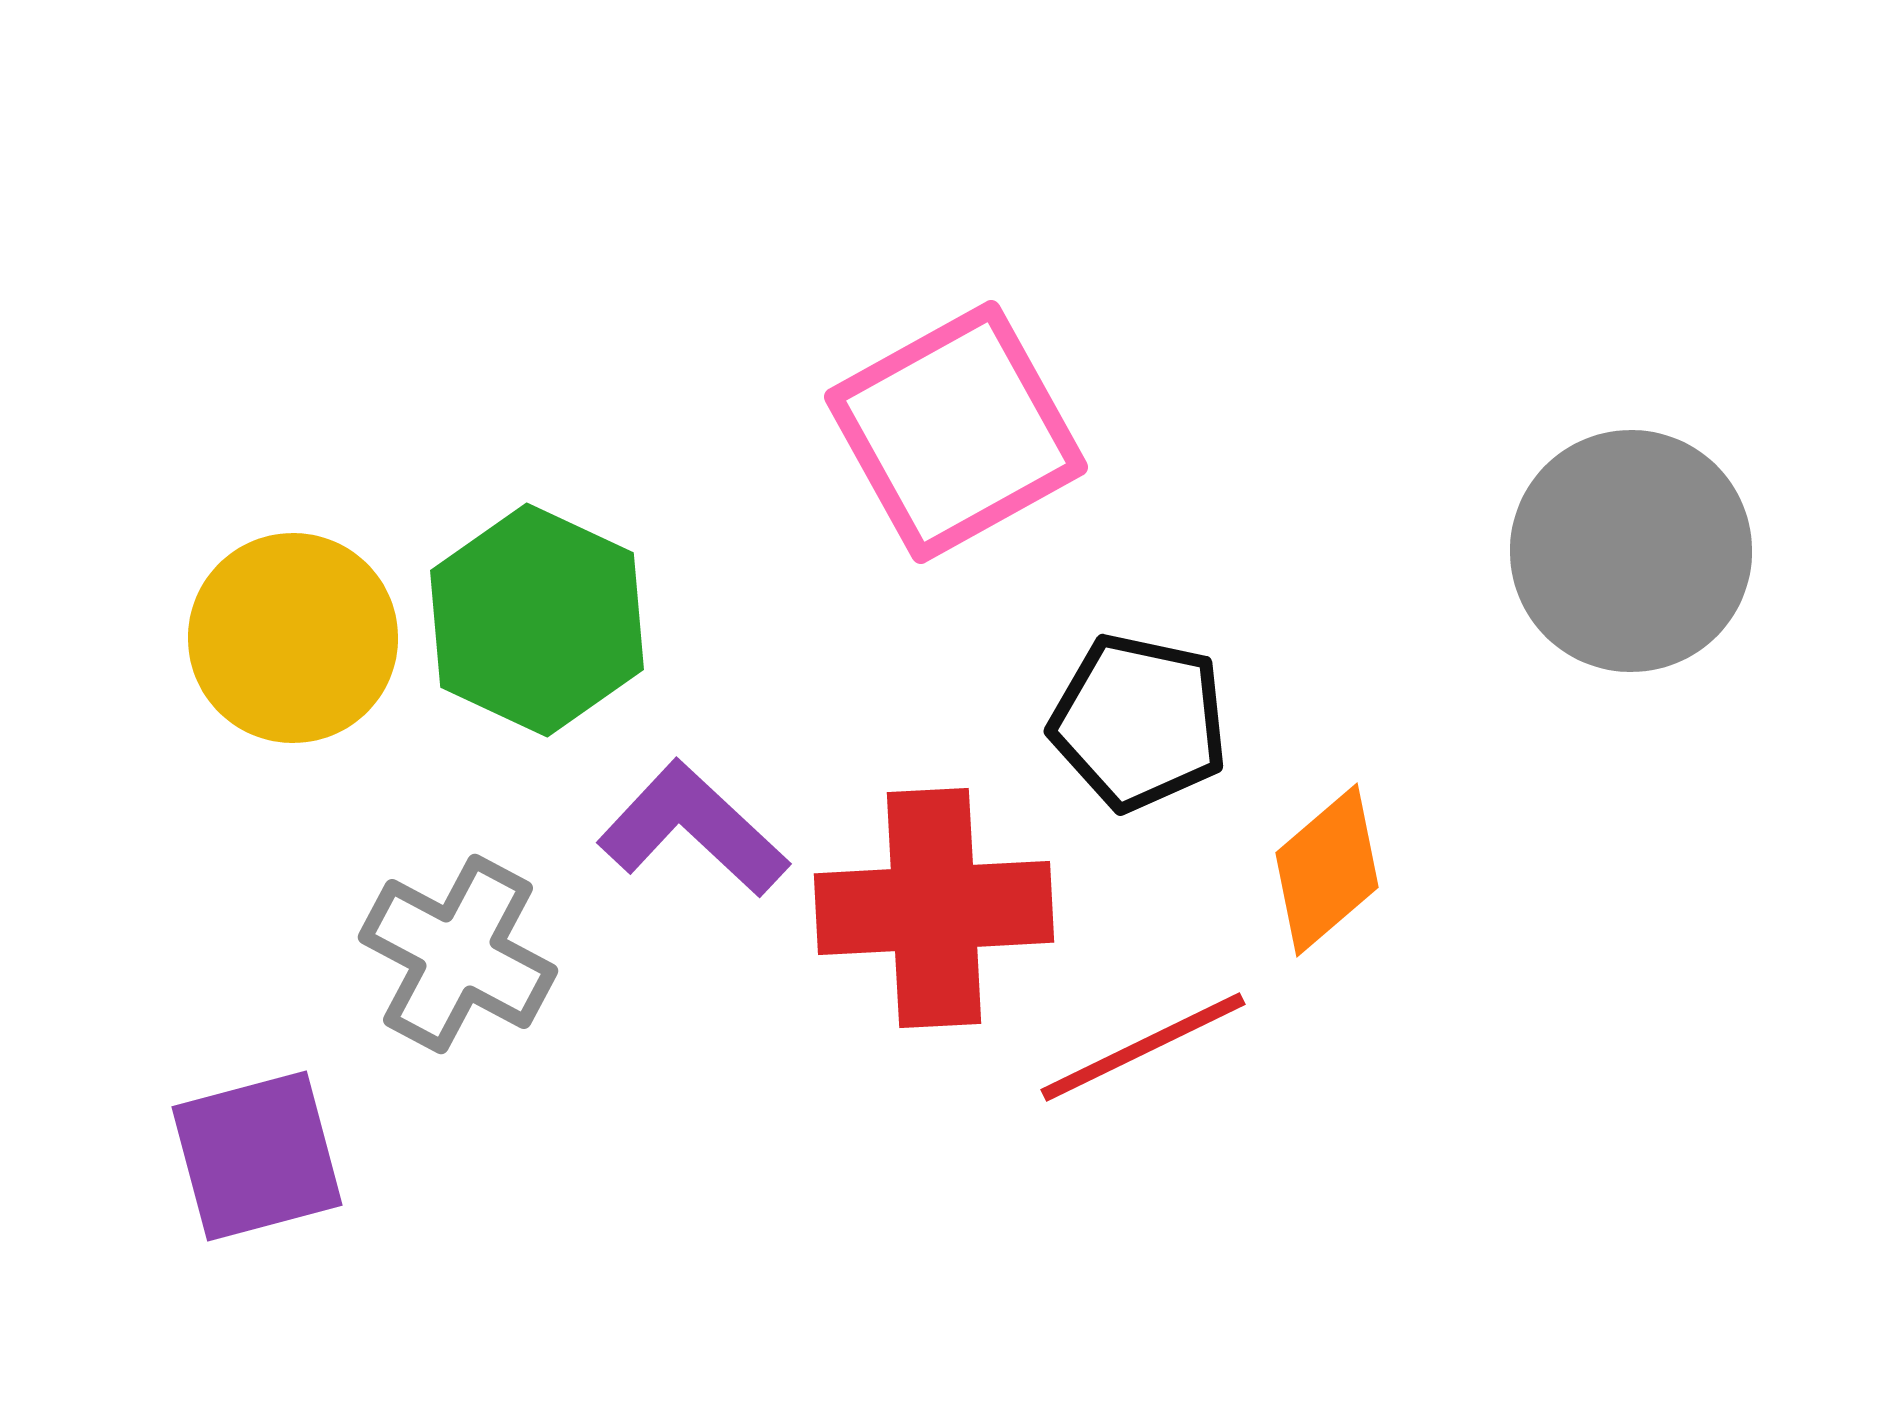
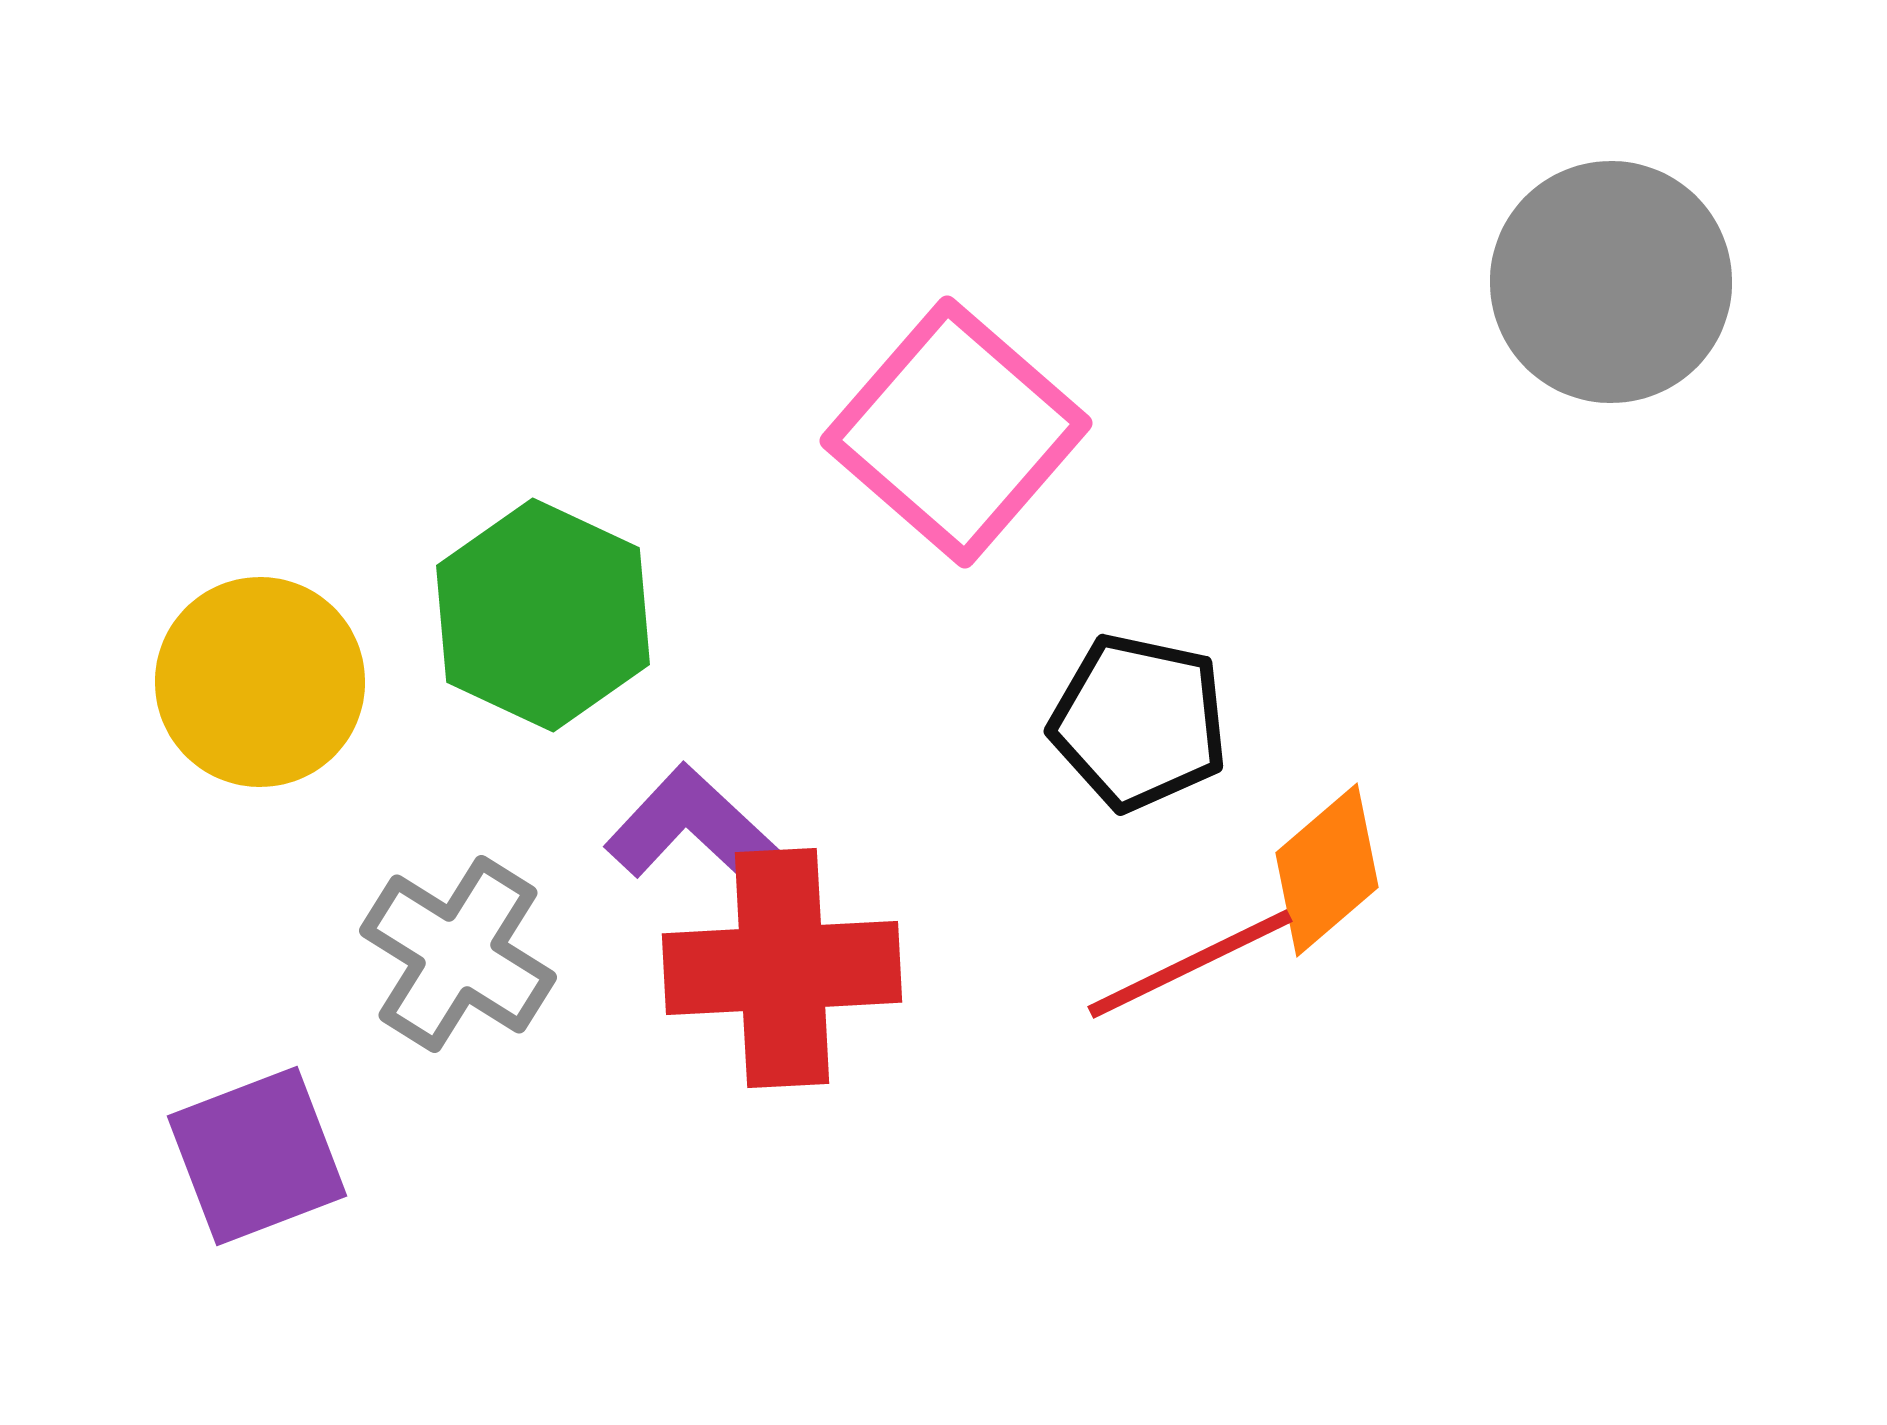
pink square: rotated 20 degrees counterclockwise
gray circle: moved 20 px left, 269 px up
green hexagon: moved 6 px right, 5 px up
yellow circle: moved 33 px left, 44 px down
purple L-shape: moved 7 px right, 4 px down
red cross: moved 152 px left, 60 px down
gray cross: rotated 4 degrees clockwise
red line: moved 47 px right, 83 px up
purple square: rotated 6 degrees counterclockwise
